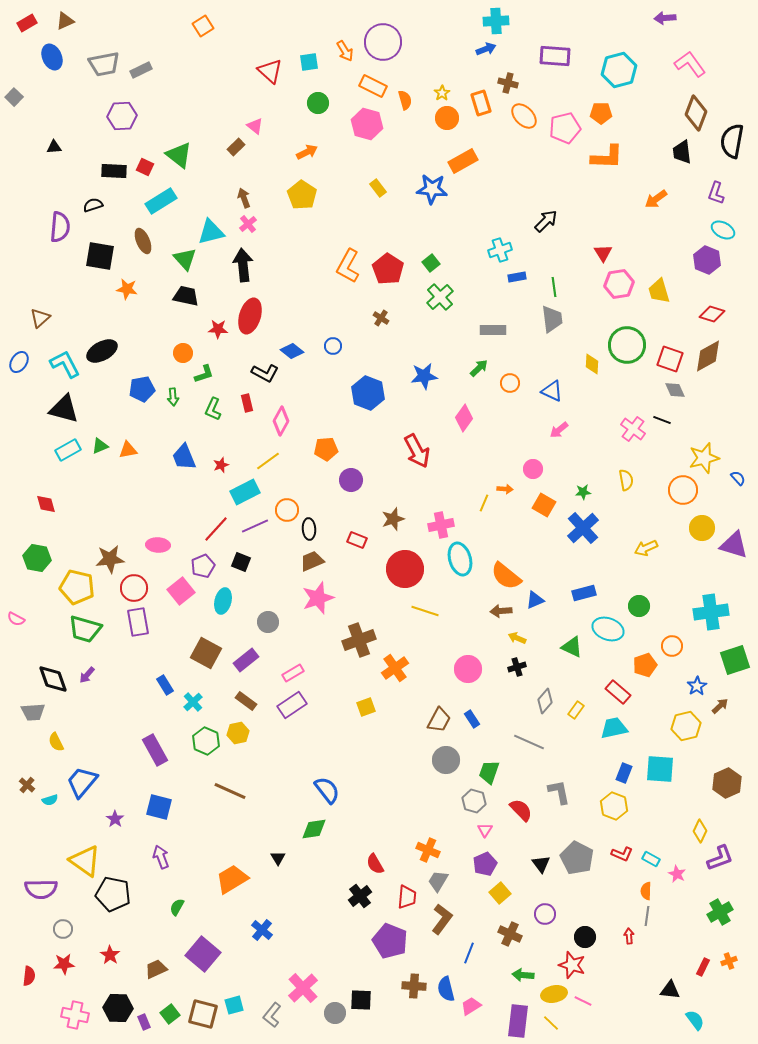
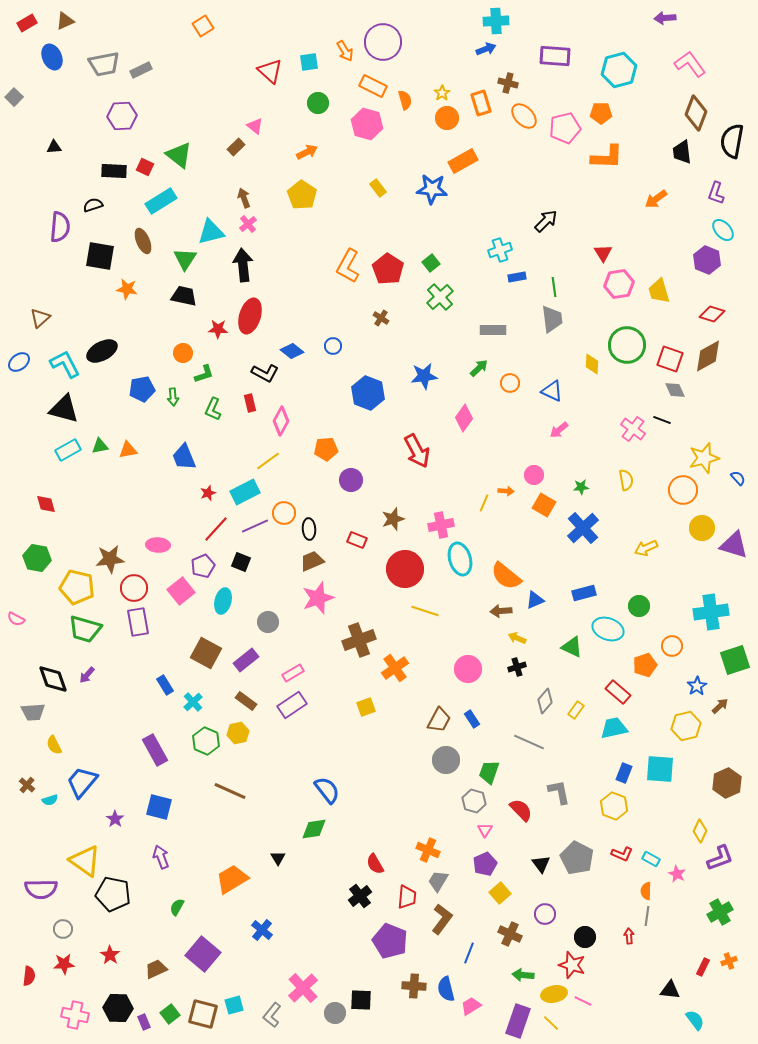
cyan ellipse at (723, 230): rotated 20 degrees clockwise
green triangle at (185, 259): rotated 15 degrees clockwise
black trapezoid at (186, 296): moved 2 px left
blue ellipse at (19, 362): rotated 20 degrees clockwise
red rectangle at (247, 403): moved 3 px right
green triangle at (100, 446): rotated 12 degrees clockwise
red star at (221, 465): moved 13 px left, 28 px down
pink circle at (533, 469): moved 1 px right, 6 px down
orange arrow at (505, 489): moved 1 px right, 2 px down
green star at (583, 492): moved 2 px left, 5 px up
orange circle at (287, 510): moved 3 px left, 3 px down
yellow semicircle at (56, 742): moved 2 px left, 3 px down
purple rectangle at (518, 1021): rotated 12 degrees clockwise
